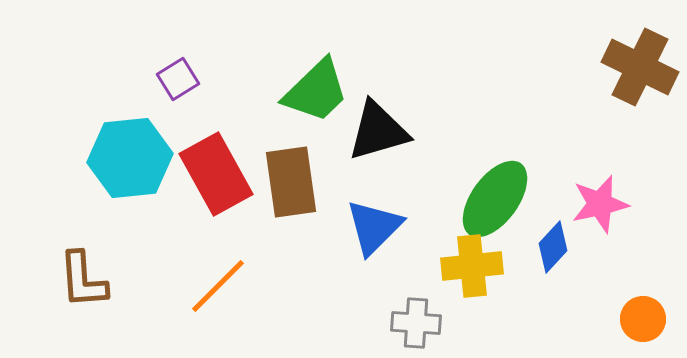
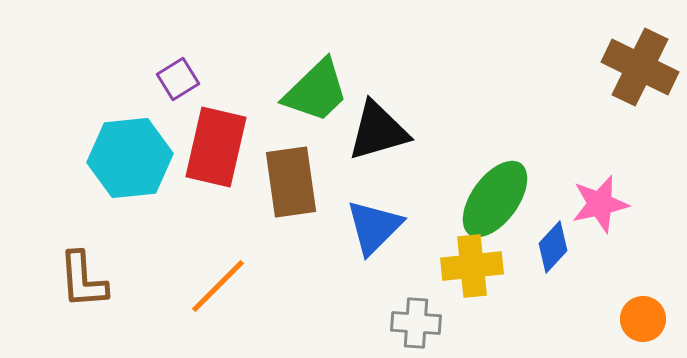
red rectangle: moved 27 px up; rotated 42 degrees clockwise
